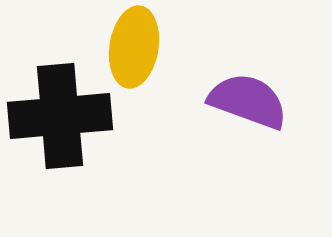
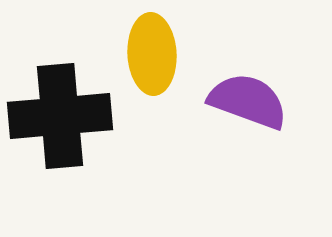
yellow ellipse: moved 18 px right, 7 px down; rotated 12 degrees counterclockwise
